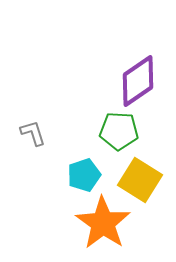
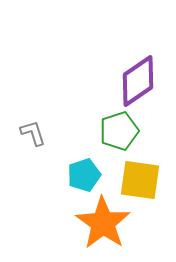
green pentagon: rotated 21 degrees counterclockwise
yellow square: rotated 24 degrees counterclockwise
